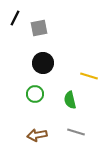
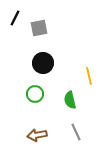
yellow line: rotated 60 degrees clockwise
gray line: rotated 48 degrees clockwise
